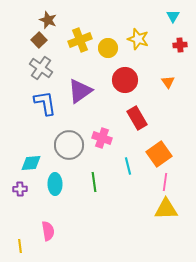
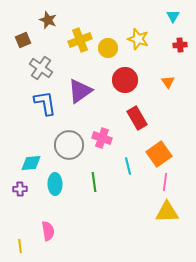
brown square: moved 16 px left; rotated 21 degrees clockwise
yellow triangle: moved 1 px right, 3 px down
